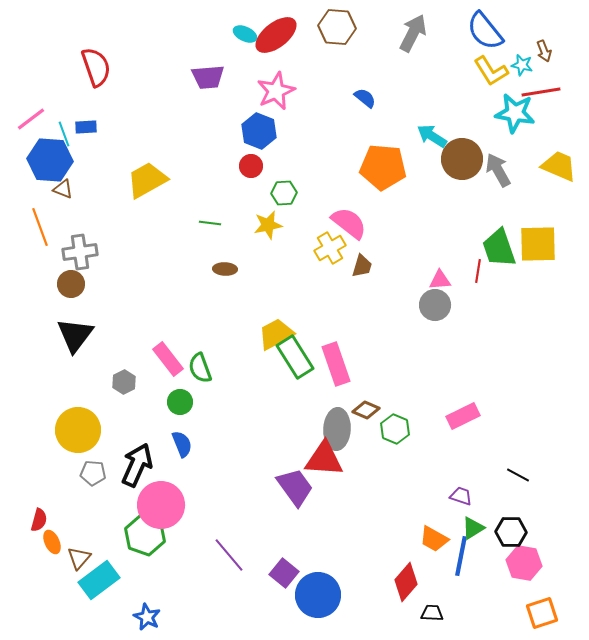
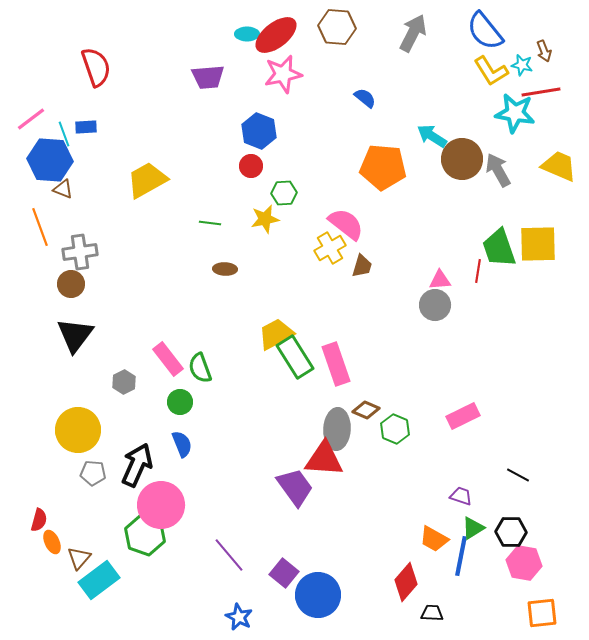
cyan ellipse at (245, 34): moved 2 px right; rotated 25 degrees counterclockwise
pink star at (276, 91): moved 7 px right, 17 px up; rotated 12 degrees clockwise
pink semicircle at (349, 223): moved 3 px left, 1 px down
yellow star at (268, 225): moved 3 px left, 6 px up
orange square at (542, 613): rotated 12 degrees clockwise
blue star at (147, 617): moved 92 px right
